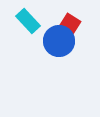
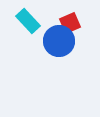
red square: moved 1 px up; rotated 35 degrees clockwise
